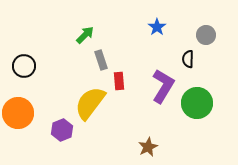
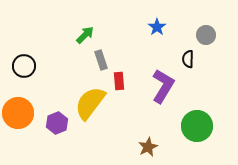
green circle: moved 23 px down
purple hexagon: moved 5 px left, 7 px up
